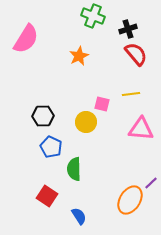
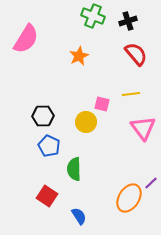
black cross: moved 8 px up
pink triangle: moved 2 px right, 1 px up; rotated 48 degrees clockwise
blue pentagon: moved 2 px left, 1 px up
orange ellipse: moved 1 px left, 2 px up
